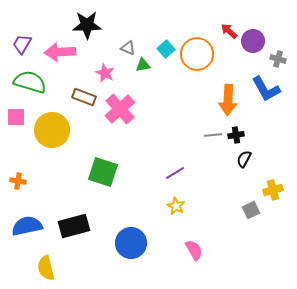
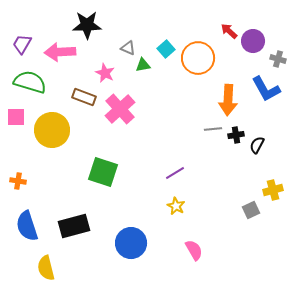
orange circle: moved 1 px right, 4 px down
gray line: moved 6 px up
black semicircle: moved 13 px right, 14 px up
blue semicircle: rotated 96 degrees counterclockwise
